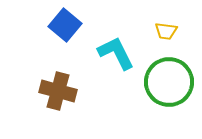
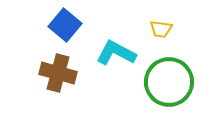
yellow trapezoid: moved 5 px left, 2 px up
cyan L-shape: rotated 36 degrees counterclockwise
brown cross: moved 18 px up
